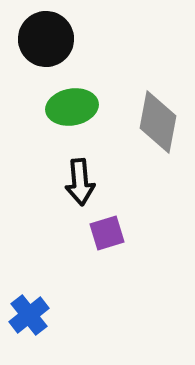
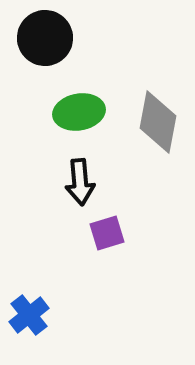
black circle: moved 1 px left, 1 px up
green ellipse: moved 7 px right, 5 px down
